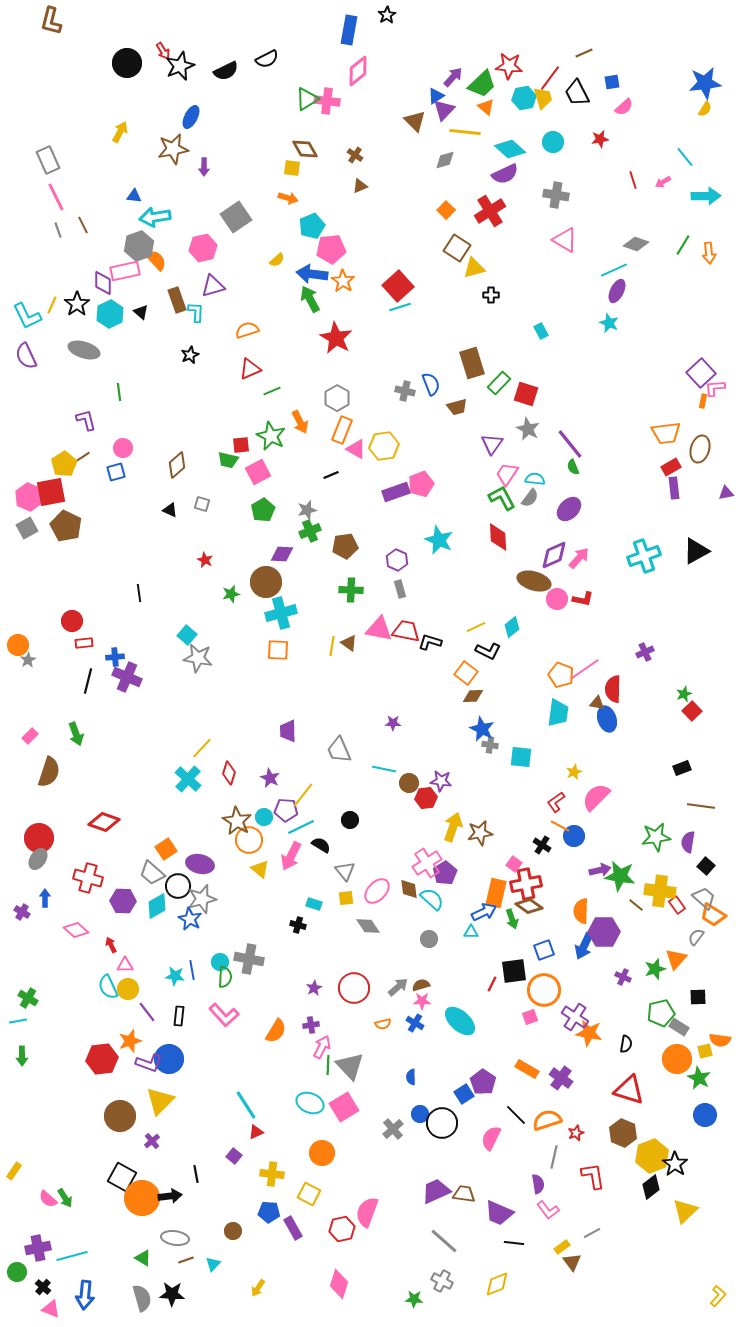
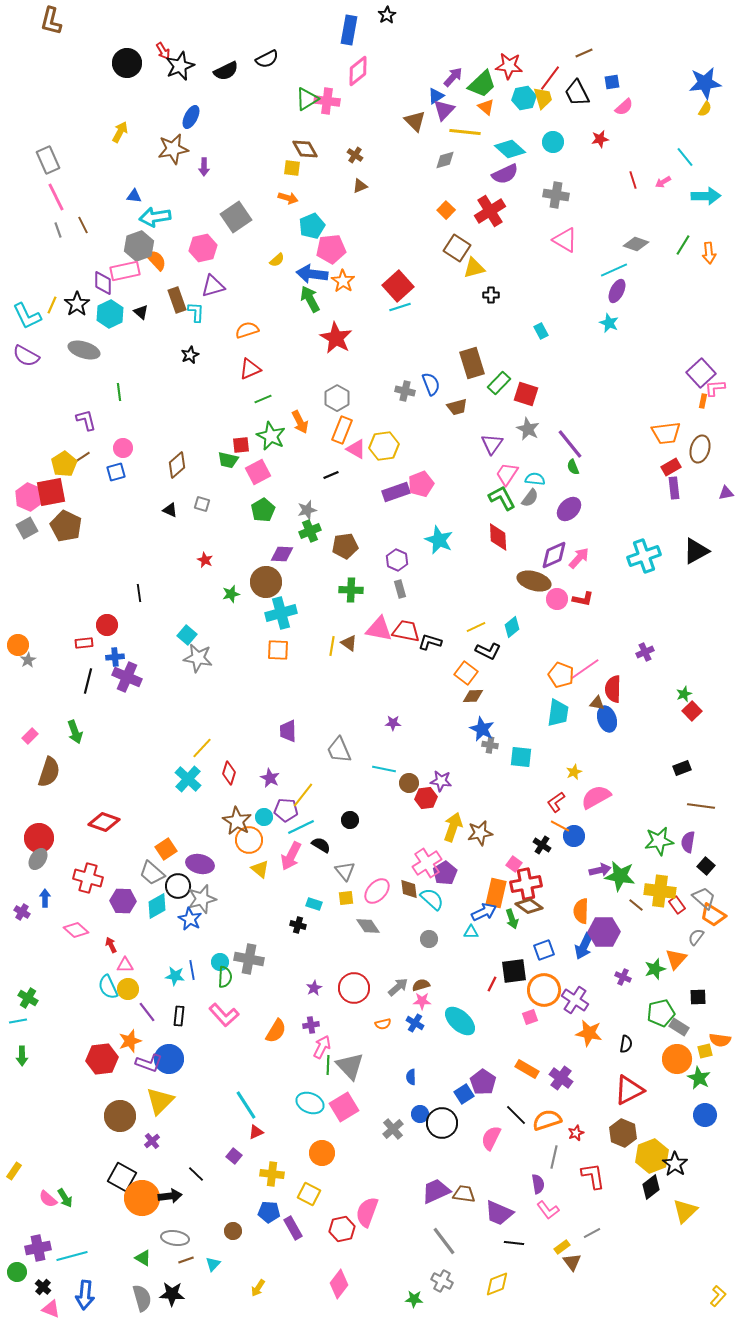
purple semicircle at (26, 356): rotated 36 degrees counterclockwise
green line at (272, 391): moved 9 px left, 8 px down
red circle at (72, 621): moved 35 px right, 4 px down
green arrow at (76, 734): moved 1 px left, 2 px up
pink semicircle at (596, 797): rotated 16 degrees clockwise
green star at (656, 837): moved 3 px right, 4 px down
purple cross at (575, 1017): moved 17 px up
red triangle at (629, 1090): rotated 44 degrees counterclockwise
black line at (196, 1174): rotated 36 degrees counterclockwise
gray line at (444, 1241): rotated 12 degrees clockwise
pink diamond at (339, 1284): rotated 20 degrees clockwise
